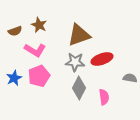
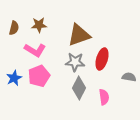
brown star: rotated 28 degrees counterclockwise
brown semicircle: moved 1 px left, 3 px up; rotated 56 degrees counterclockwise
red ellipse: rotated 55 degrees counterclockwise
gray semicircle: moved 1 px left, 1 px up
